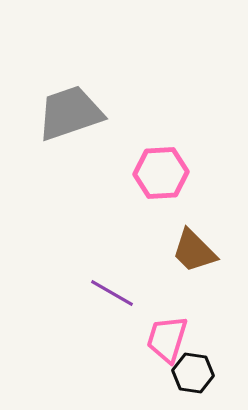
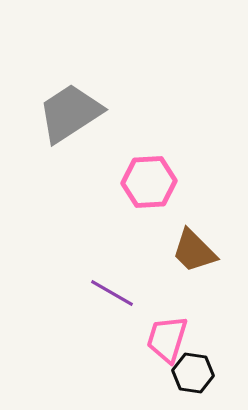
gray trapezoid: rotated 14 degrees counterclockwise
pink hexagon: moved 12 px left, 9 px down
